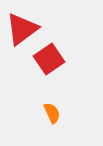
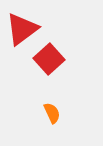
red square: rotated 8 degrees counterclockwise
